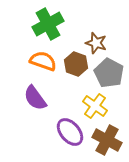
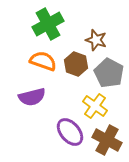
brown star: moved 3 px up
purple semicircle: moved 3 px left, 1 px up; rotated 68 degrees counterclockwise
